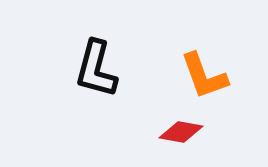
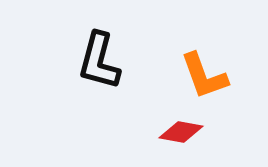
black L-shape: moved 3 px right, 8 px up
